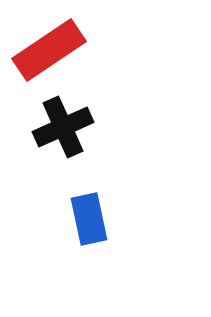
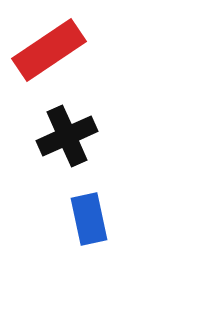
black cross: moved 4 px right, 9 px down
